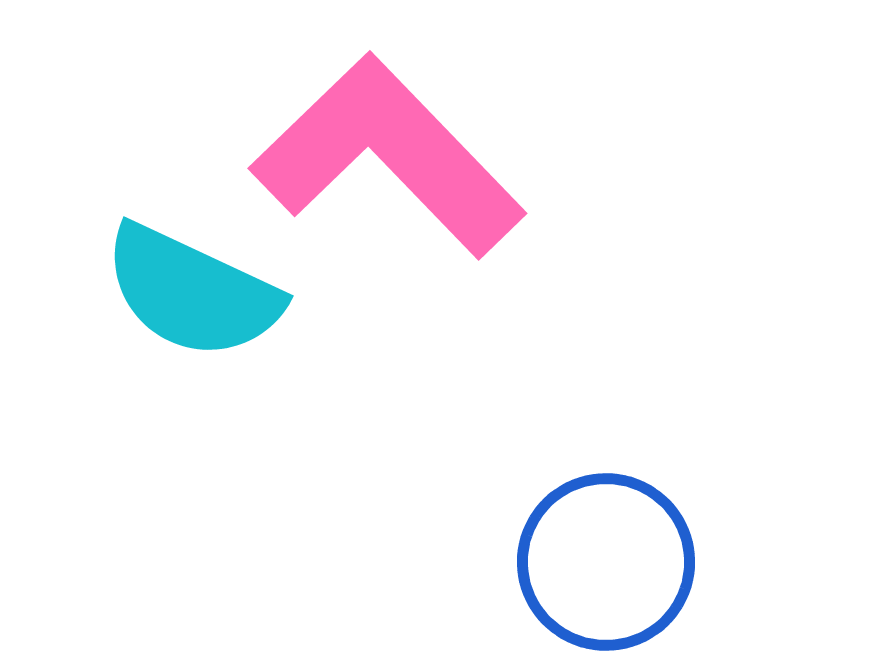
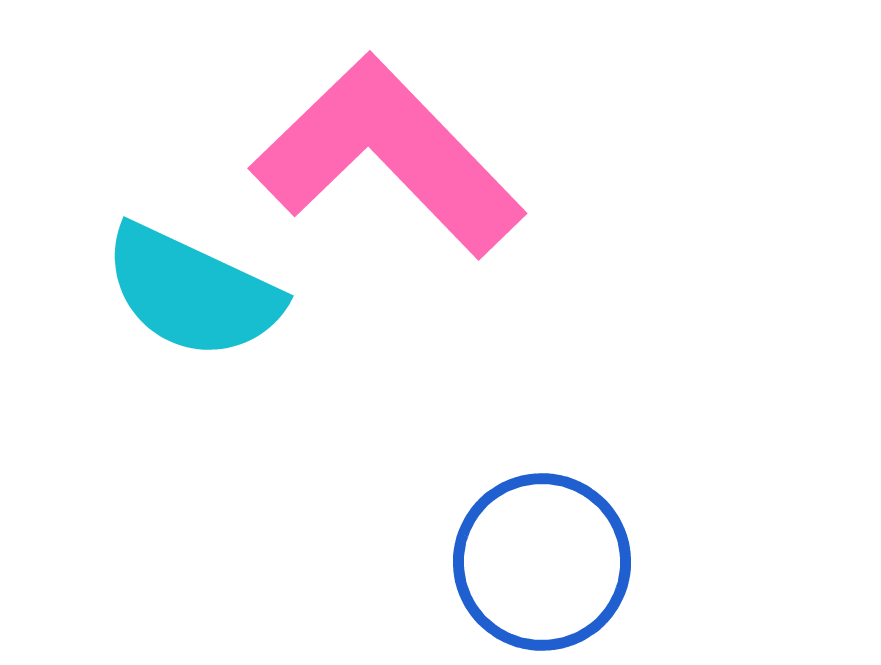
blue circle: moved 64 px left
